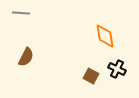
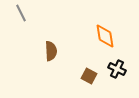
gray line: rotated 60 degrees clockwise
brown semicircle: moved 25 px right, 6 px up; rotated 30 degrees counterclockwise
brown square: moved 2 px left
